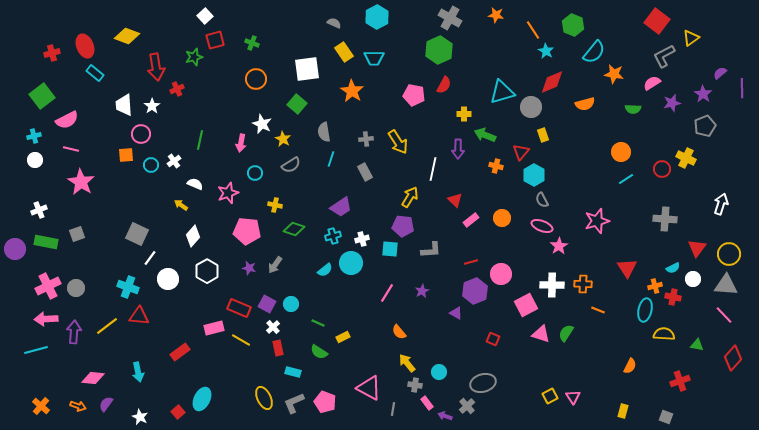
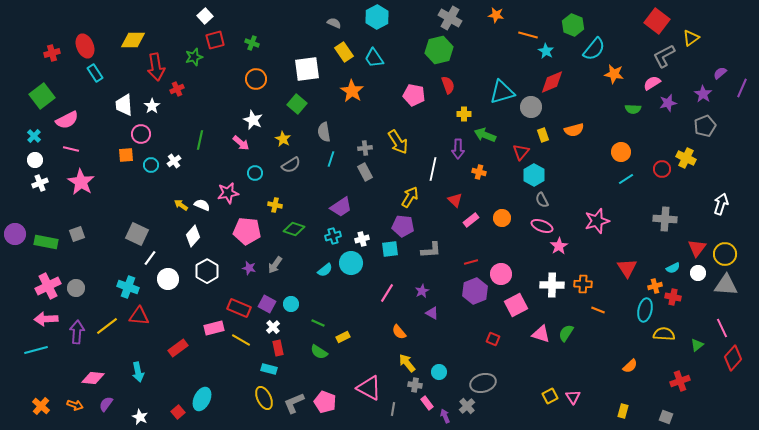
orange line at (533, 30): moved 5 px left, 5 px down; rotated 42 degrees counterclockwise
yellow diamond at (127, 36): moved 6 px right, 4 px down; rotated 20 degrees counterclockwise
green hexagon at (439, 50): rotated 12 degrees clockwise
cyan semicircle at (594, 52): moved 3 px up
cyan trapezoid at (374, 58): rotated 55 degrees clockwise
cyan rectangle at (95, 73): rotated 18 degrees clockwise
red semicircle at (444, 85): moved 4 px right; rotated 48 degrees counterclockwise
purple line at (742, 88): rotated 24 degrees clockwise
purple star at (672, 103): moved 4 px left
orange semicircle at (585, 104): moved 11 px left, 26 px down
white star at (262, 124): moved 9 px left, 4 px up
cyan cross at (34, 136): rotated 32 degrees counterclockwise
gray cross at (366, 139): moved 1 px left, 9 px down
pink arrow at (241, 143): rotated 60 degrees counterclockwise
orange cross at (496, 166): moved 17 px left, 6 px down
white semicircle at (195, 184): moved 7 px right, 21 px down
pink star at (228, 193): rotated 10 degrees clockwise
white cross at (39, 210): moved 1 px right, 27 px up
purple circle at (15, 249): moved 15 px up
cyan square at (390, 249): rotated 12 degrees counterclockwise
yellow circle at (729, 254): moved 4 px left
white circle at (693, 279): moved 5 px right, 6 px up
pink square at (526, 305): moved 10 px left
purple triangle at (456, 313): moved 24 px left
pink line at (724, 315): moved 2 px left, 13 px down; rotated 18 degrees clockwise
purple arrow at (74, 332): moved 3 px right
green triangle at (697, 345): rotated 48 degrees counterclockwise
red rectangle at (180, 352): moved 2 px left, 4 px up
orange semicircle at (630, 366): rotated 21 degrees clockwise
cyan rectangle at (293, 372): moved 24 px left, 3 px up
orange arrow at (78, 406): moved 3 px left, 1 px up
purple arrow at (445, 416): rotated 48 degrees clockwise
